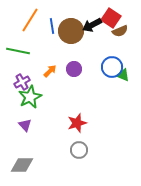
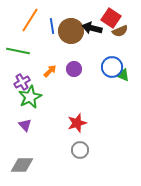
black arrow: moved 3 px down; rotated 42 degrees clockwise
gray circle: moved 1 px right
